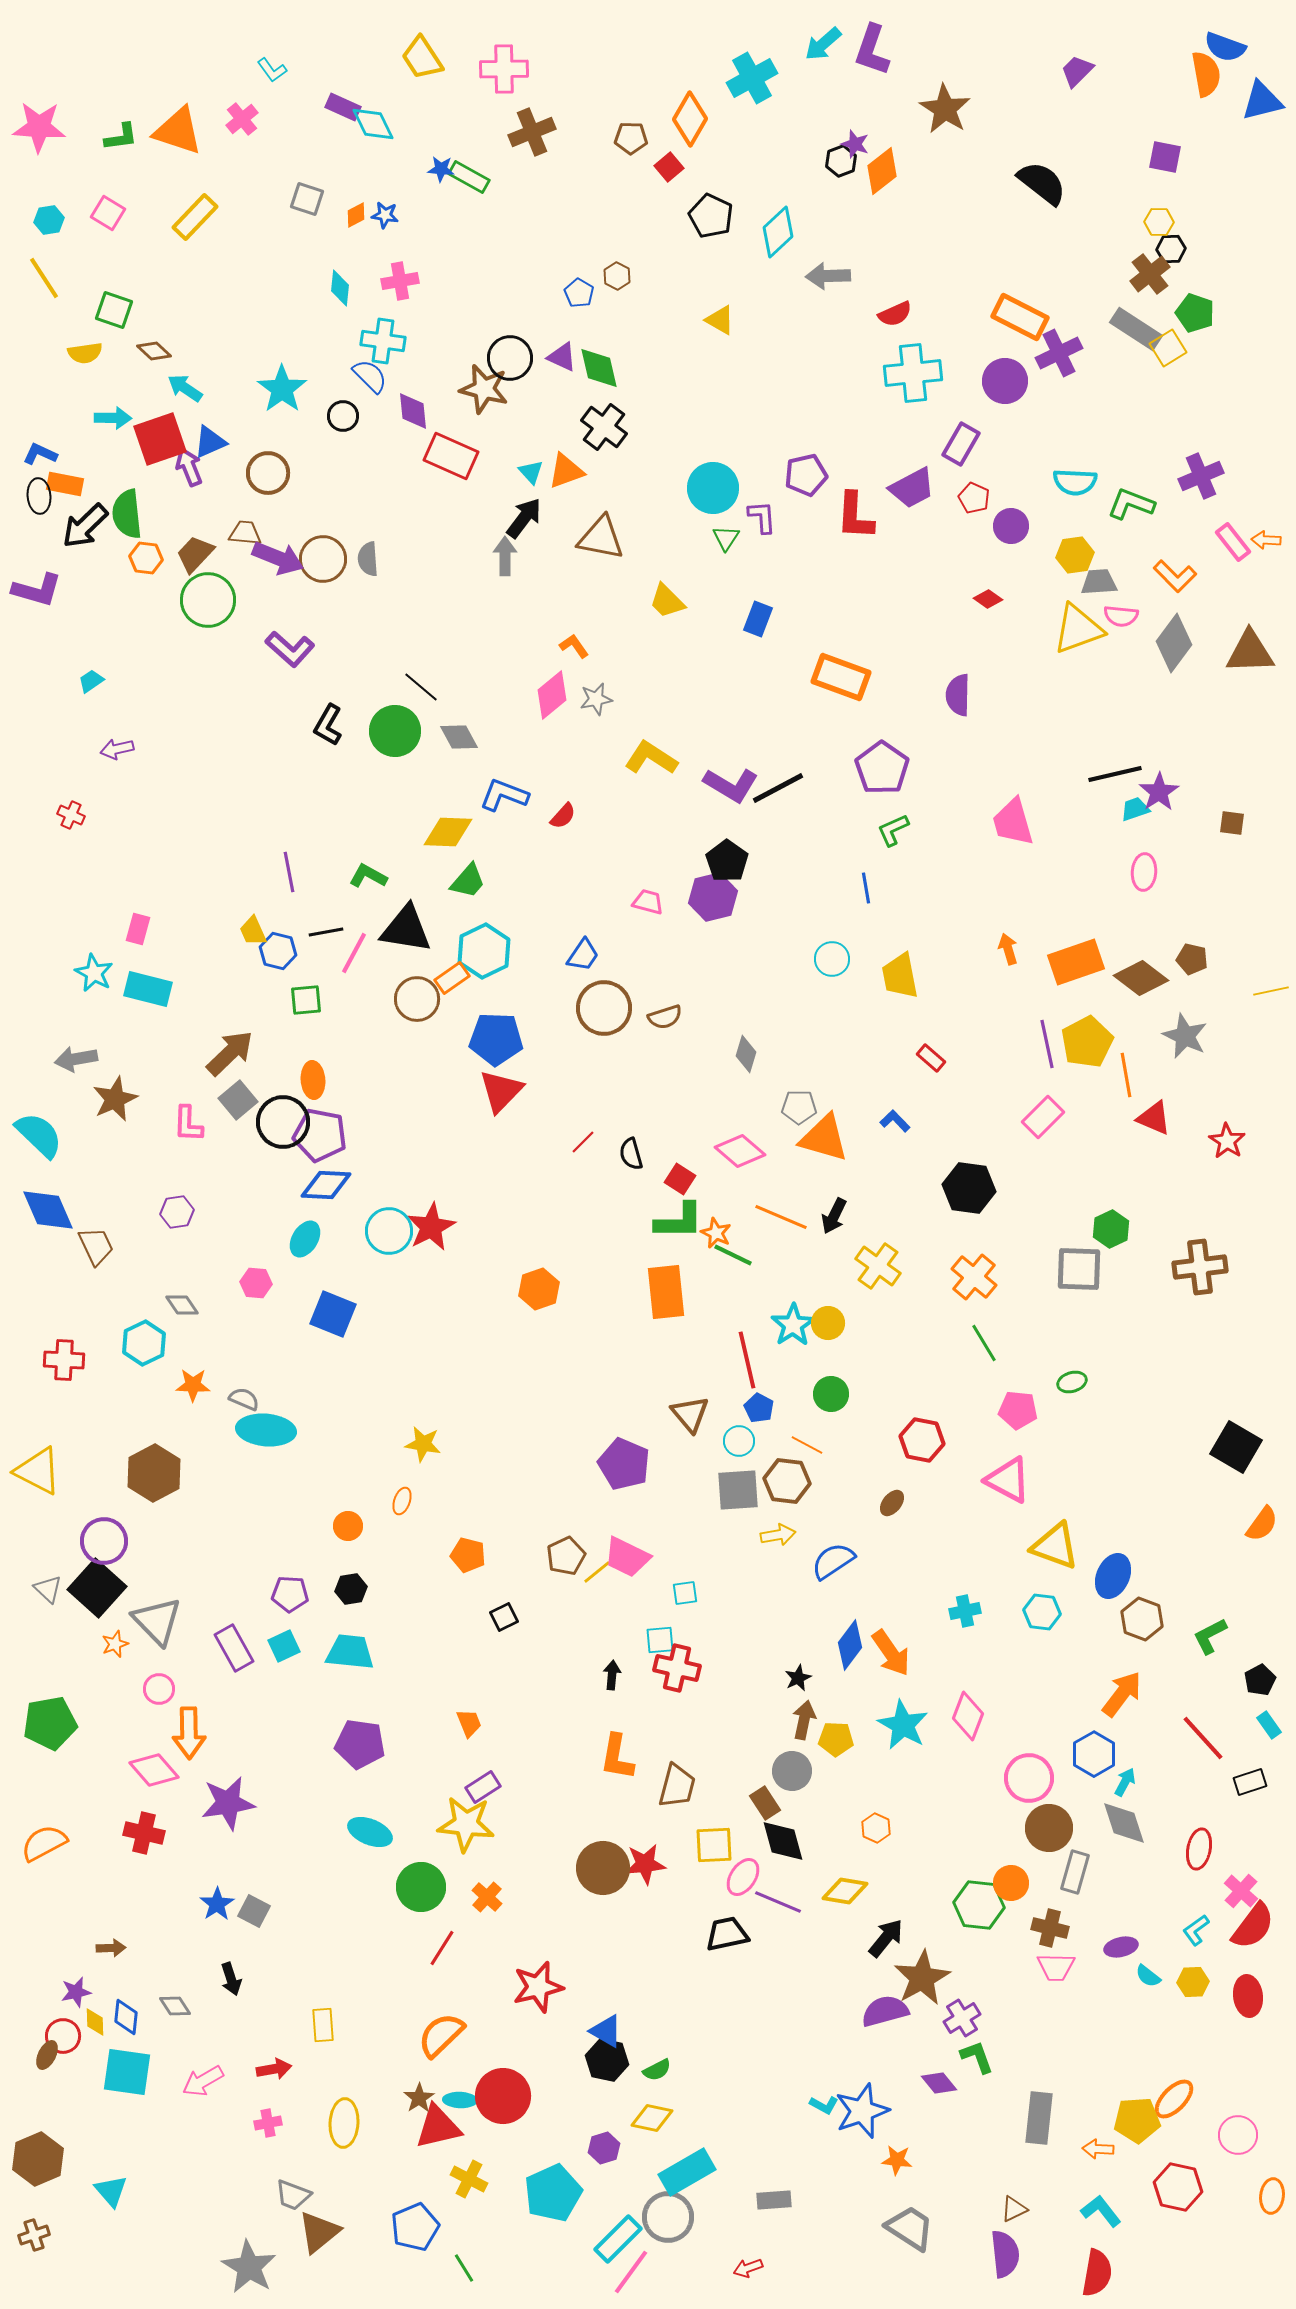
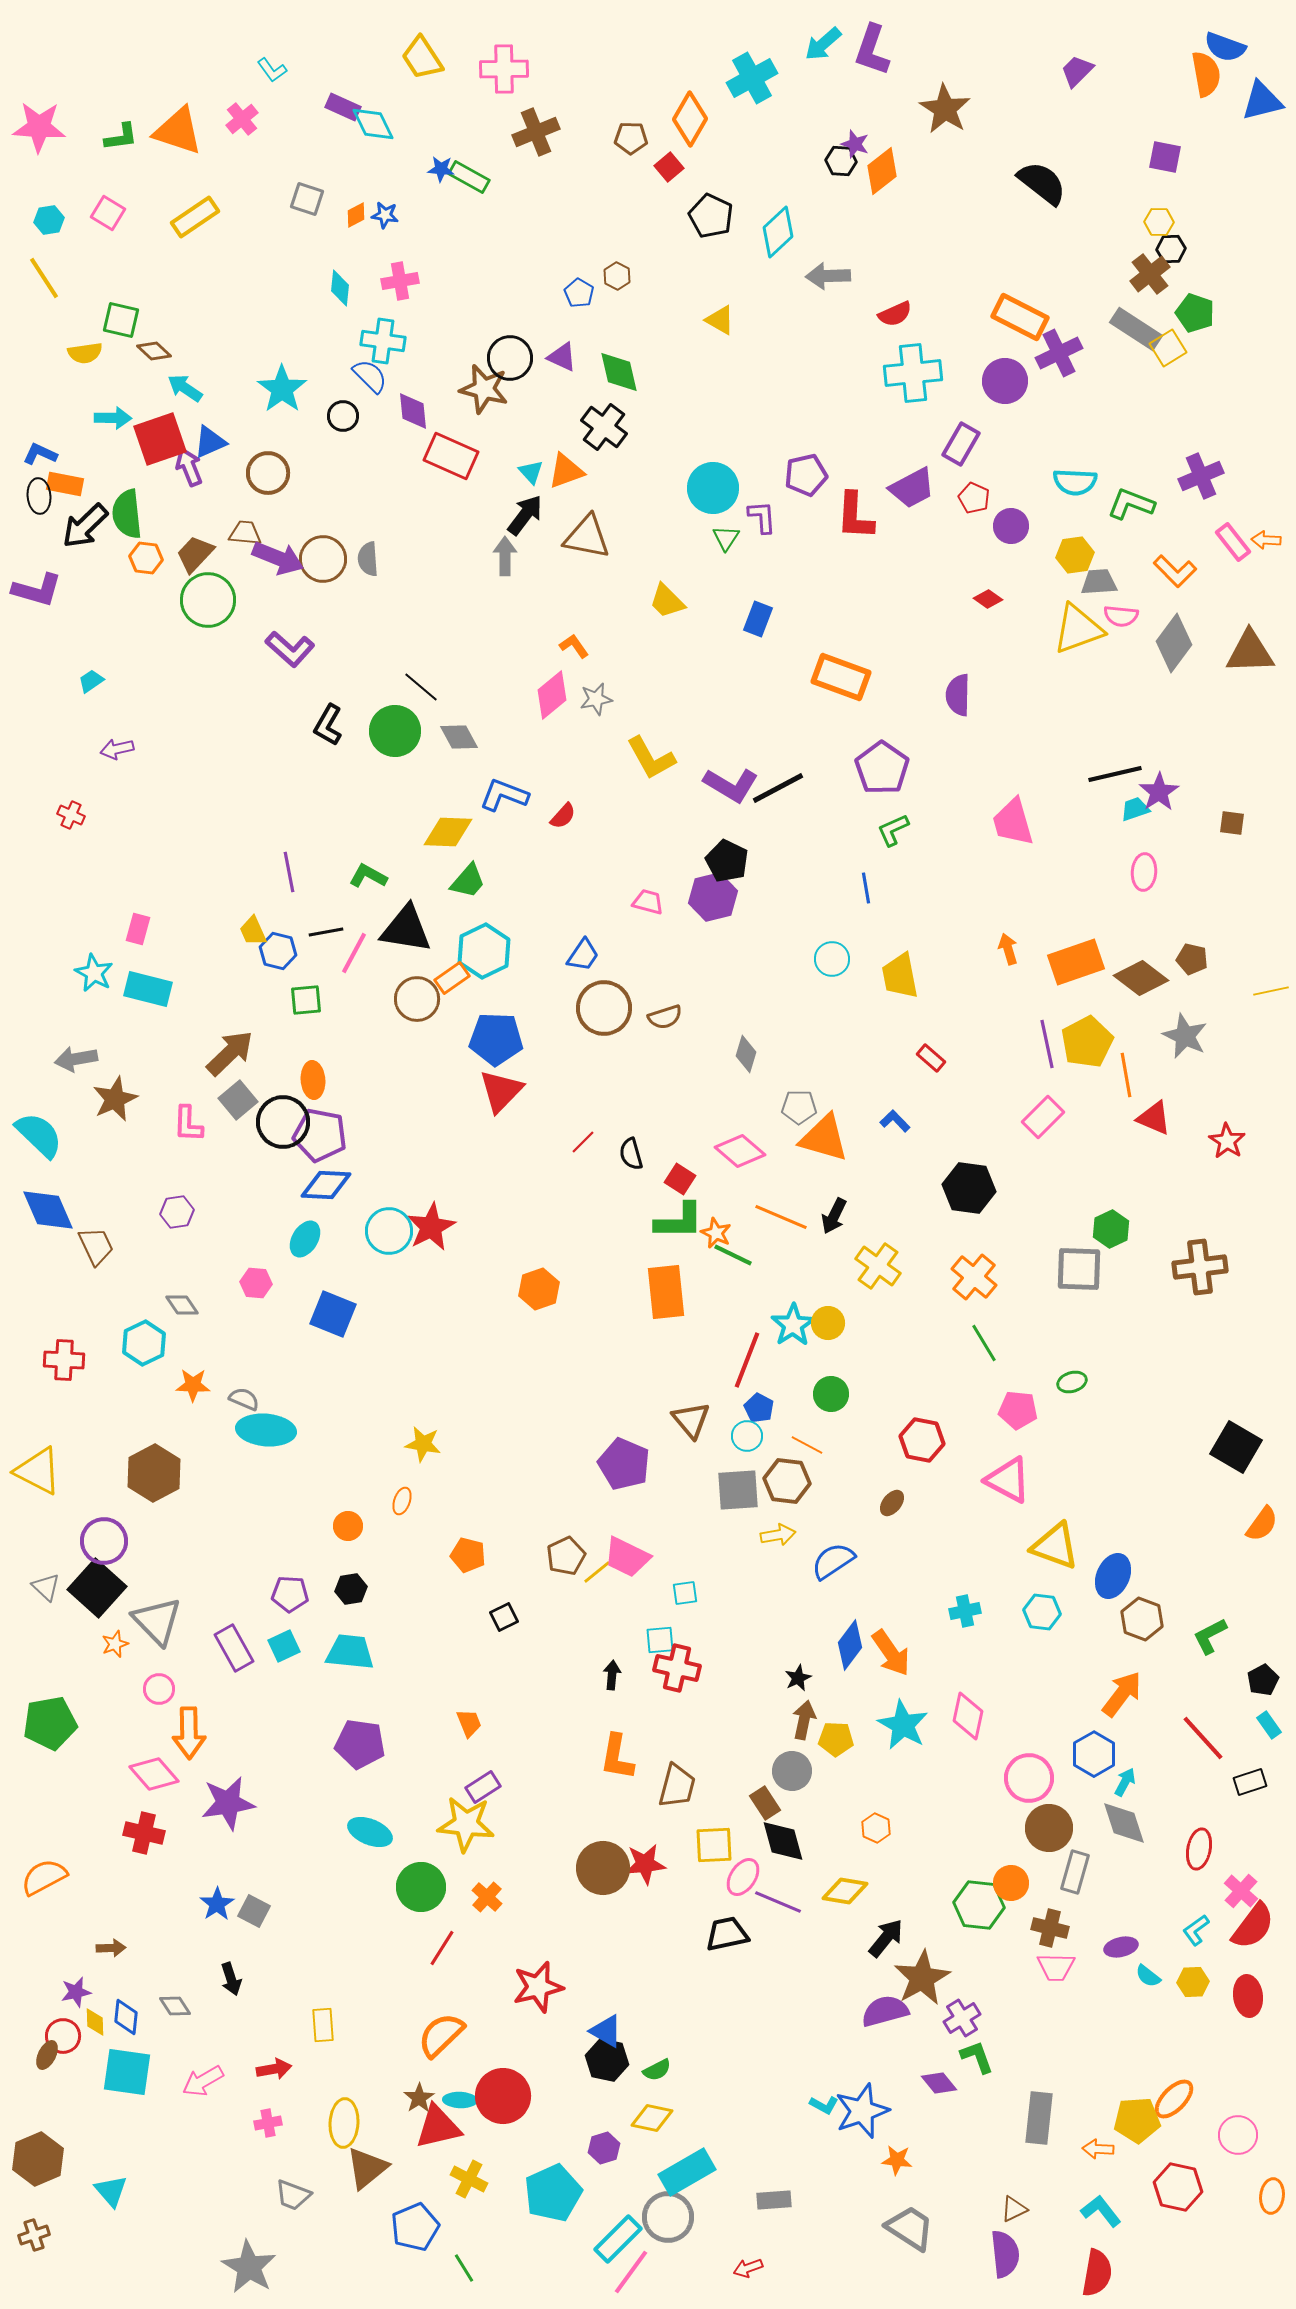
brown cross at (532, 132): moved 4 px right
black hexagon at (841, 161): rotated 24 degrees clockwise
yellow rectangle at (195, 217): rotated 12 degrees clockwise
green square at (114, 310): moved 7 px right, 10 px down; rotated 6 degrees counterclockwise
green diamond at (599, 368): moved 20 px right, 4 px down
black arrow at (524, 518): moved 1 px right, 3 px up
brown triangle at (601, 538): moved 14 px left, 1 px up
orange L-shape at (1175, 576): moved 5 px up
yellow L-shape at (651, 758): rotated 152 degrees counterclockwise
black pentagon at (727, 861): rotated 9 degrees counterclockwise
red line at (747, 1360): rotated 34 degrees clockwise
brown triangle at (690, 1414): moved 1 px right, 6 px down
cyan circle at (739, 1441): moved 8 px right, 5 px up
gray triangle at (48, 1589): moved 2 px left, 2 px up
black pentagon at (1260, 1680): moved 3 px right
pink diamond at (968, 1716): rotated 9 degrees counterclockwise
pink diamond at (154, 1770): moved 4 px down
orange semicircle at (44, 1843): moved 34 px down
brown triangle at (319, 2232): moved 48 px right, 64 px up
